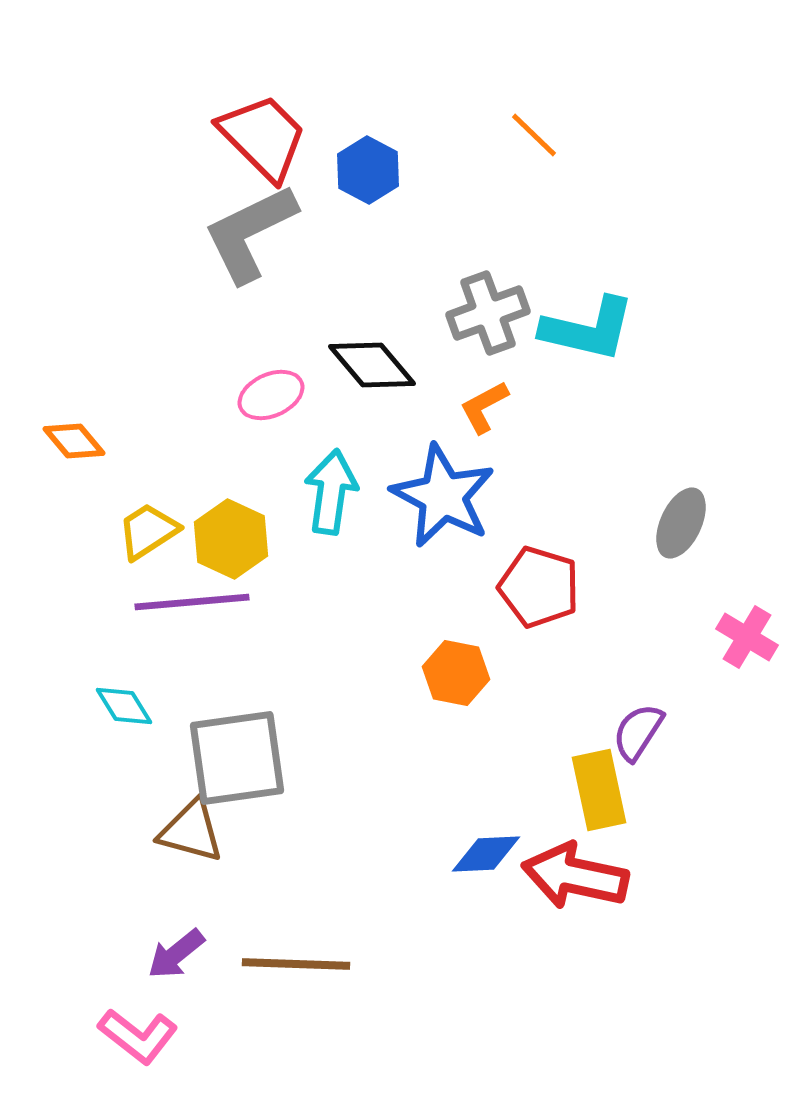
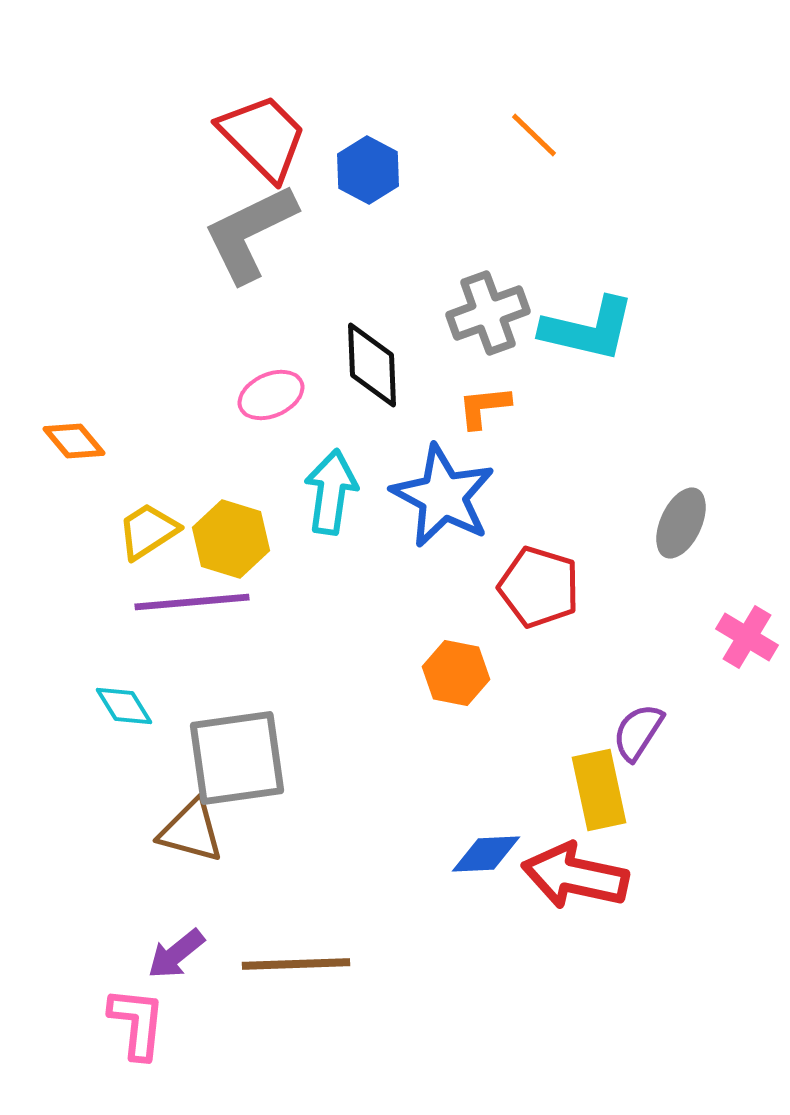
black diamond: rotated 38 degrees clockwise
orange L-shape: rotated 22 degrees clockwise
yellow hexagon: rotated 8 degrees counterclockwise
brown line: rotated 4 degrees counterclockwise
pink L-shape: moved 1 px left, 13 px up; rotated 122 degrees counterclockwise
